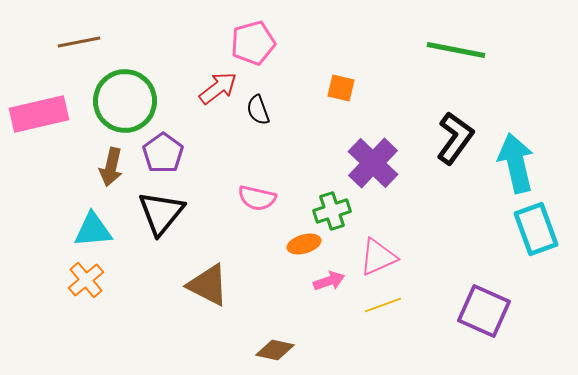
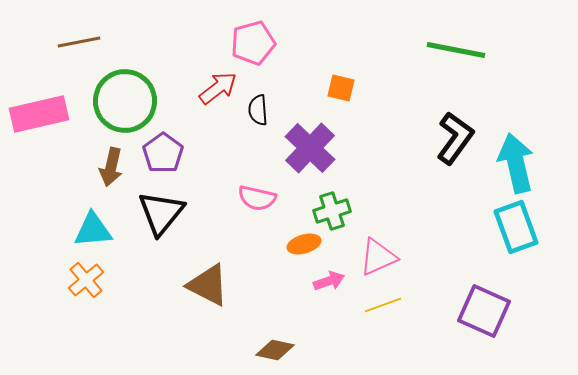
black semicircle: rotated 16 degrees clockwise
purple cross: moved 63 px left, 15 px up
cyan rectangle: moved 20 px left, 2 px up
